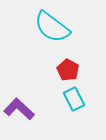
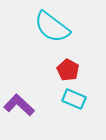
cyan rectangle: rotated 40 degrees counterclockwise
purple L-shape: moved 4 px up
